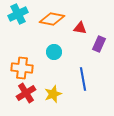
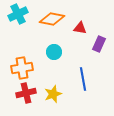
orange cross: rotated 15 degrees counterclockwise
red cross: rotated 18 degrees clockwise
